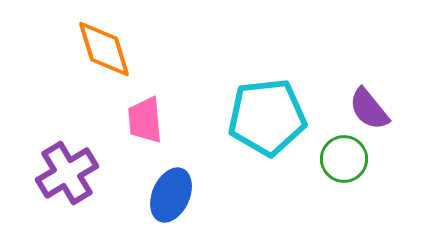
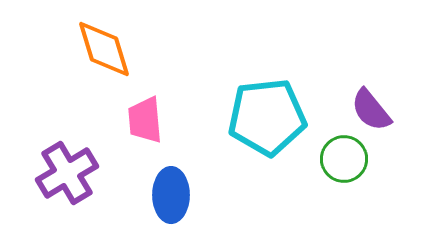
purple semicircle: moved 2 px right, 1 px down
blue ellipse: rotated 24 degrees counterclockwise
